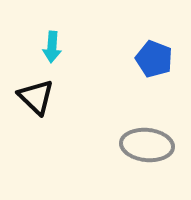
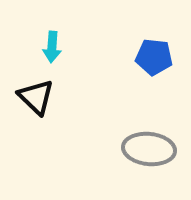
blue pentagon: moved 2 px up; rotated 15 degrees counterclockwise
gray ellipse: moved 2 px right, 4 px down
